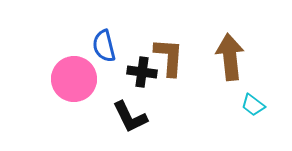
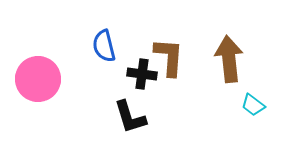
brown arrow: moved 1 px left, 2 px down
black cross: moved 2 px down
pink circle: moved 36 px left
black L-shape: rotated 9 degrees clockwise
